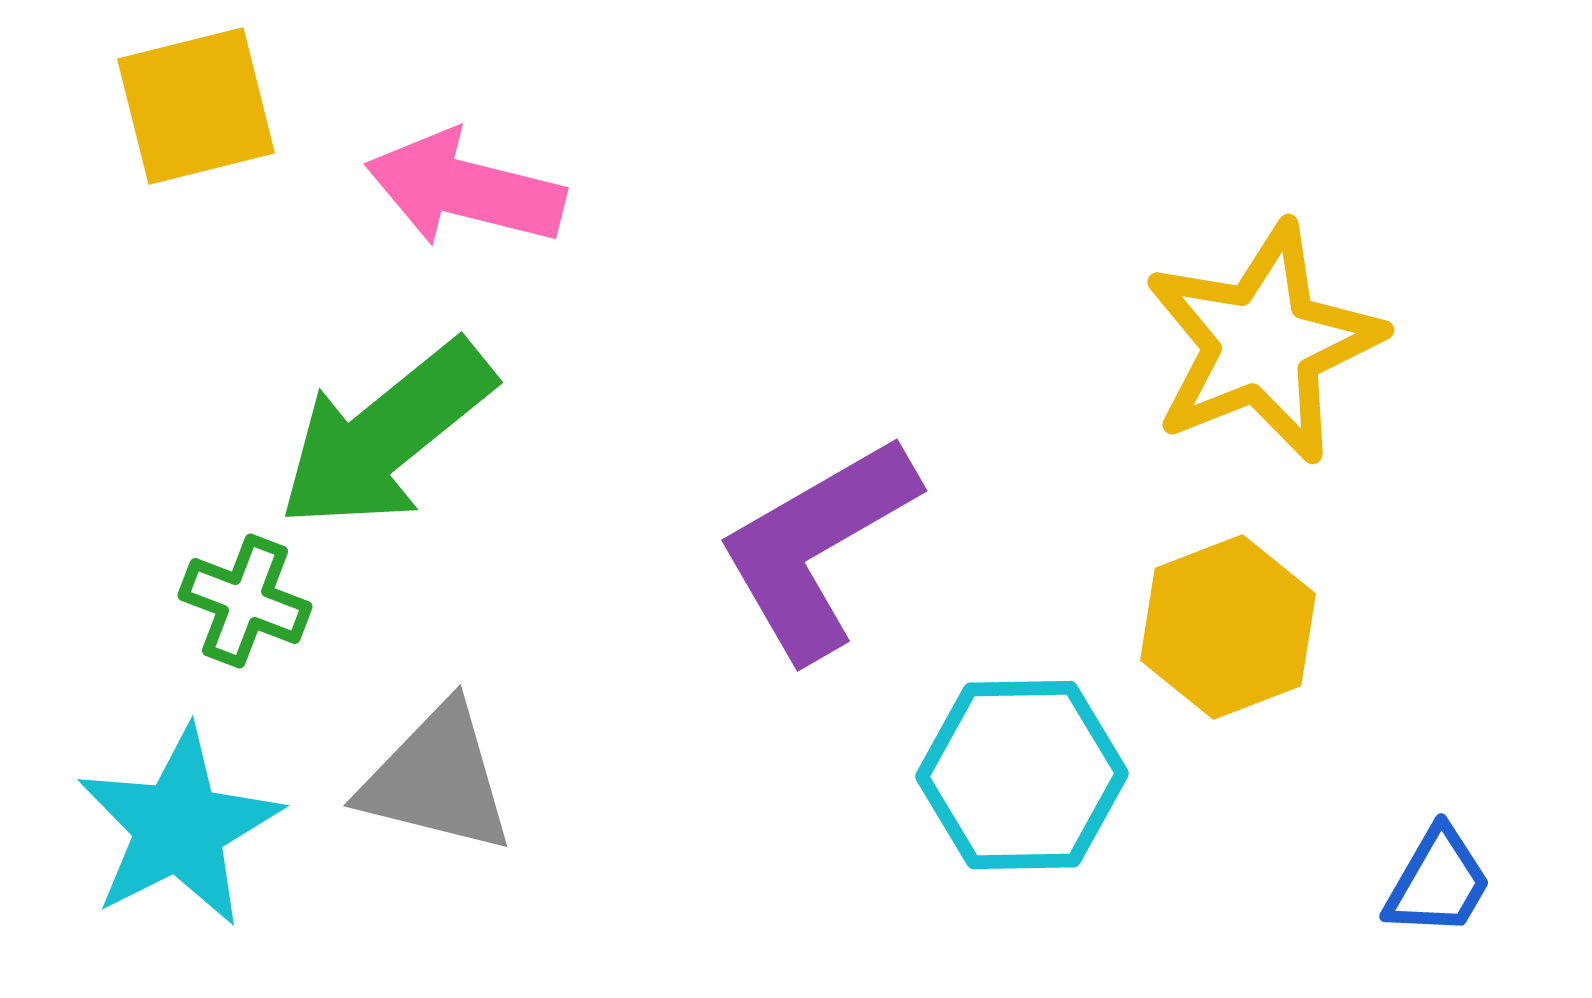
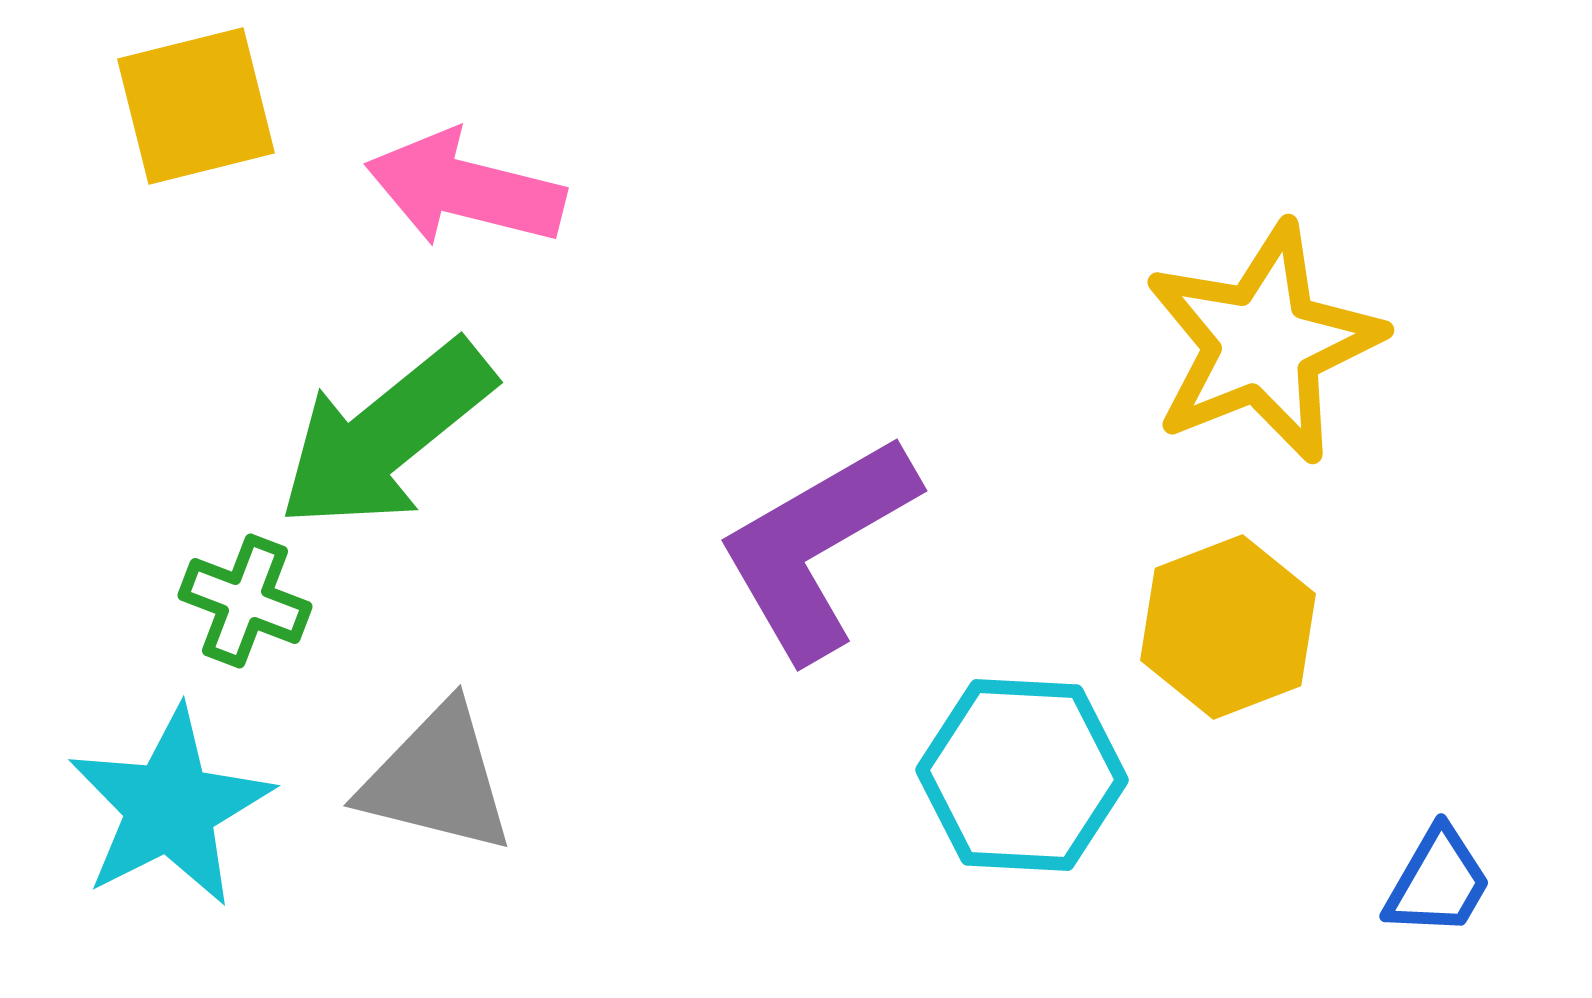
cyan hexagon: rotated 4 degrees clockwise
cyan star: moved 9 px left, 20 px up
